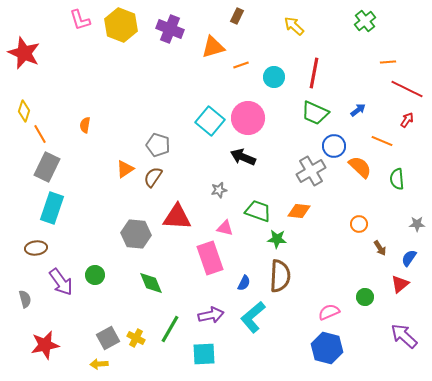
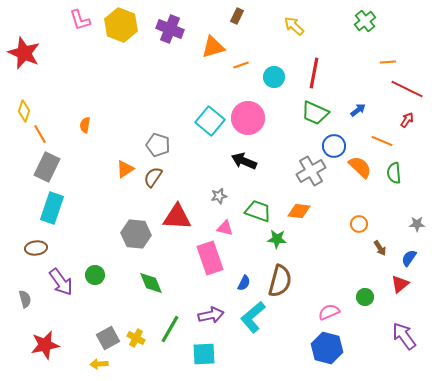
black arrow at (243, 157): moved 1 px right, 4 px down
green semicircle at (397, 179): moved 3 px left, 6 px up
gray star at (219, 190): moved 6 px down
brown semicircle at (280, 276): moved 5 px down; rotated 12 degrees clockwise
purple arrow at (404, 336): rotated 12 degrees clockwise
